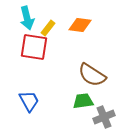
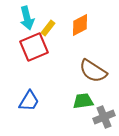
orange diamond: rotated 35 degrees counterclockwise
red square: rotated 32 degrees counterclockwise
brown semicircle: moved 1 px right, 4 px up
blue trapezoid: rotated 60 degrees clockwise
